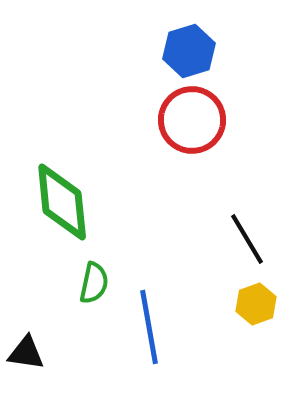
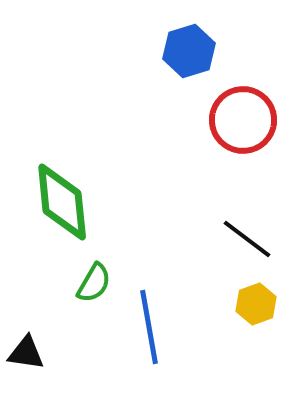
red circle: moved 51 px right
black line: rotated 22 degrees counterclockwise
green semicircle: rotated 18 degrees clockwise
